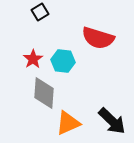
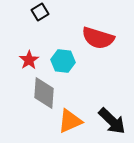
red star: moved 4 px left, 1 px down
orange triangle: moved 2 px right, 2 px up
